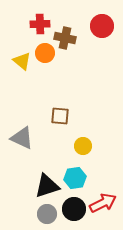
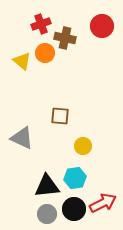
red cross: moved 1 px right; rotated 18 degrees counterclockwise
black triangle: rotated 12 degrees clockwise
